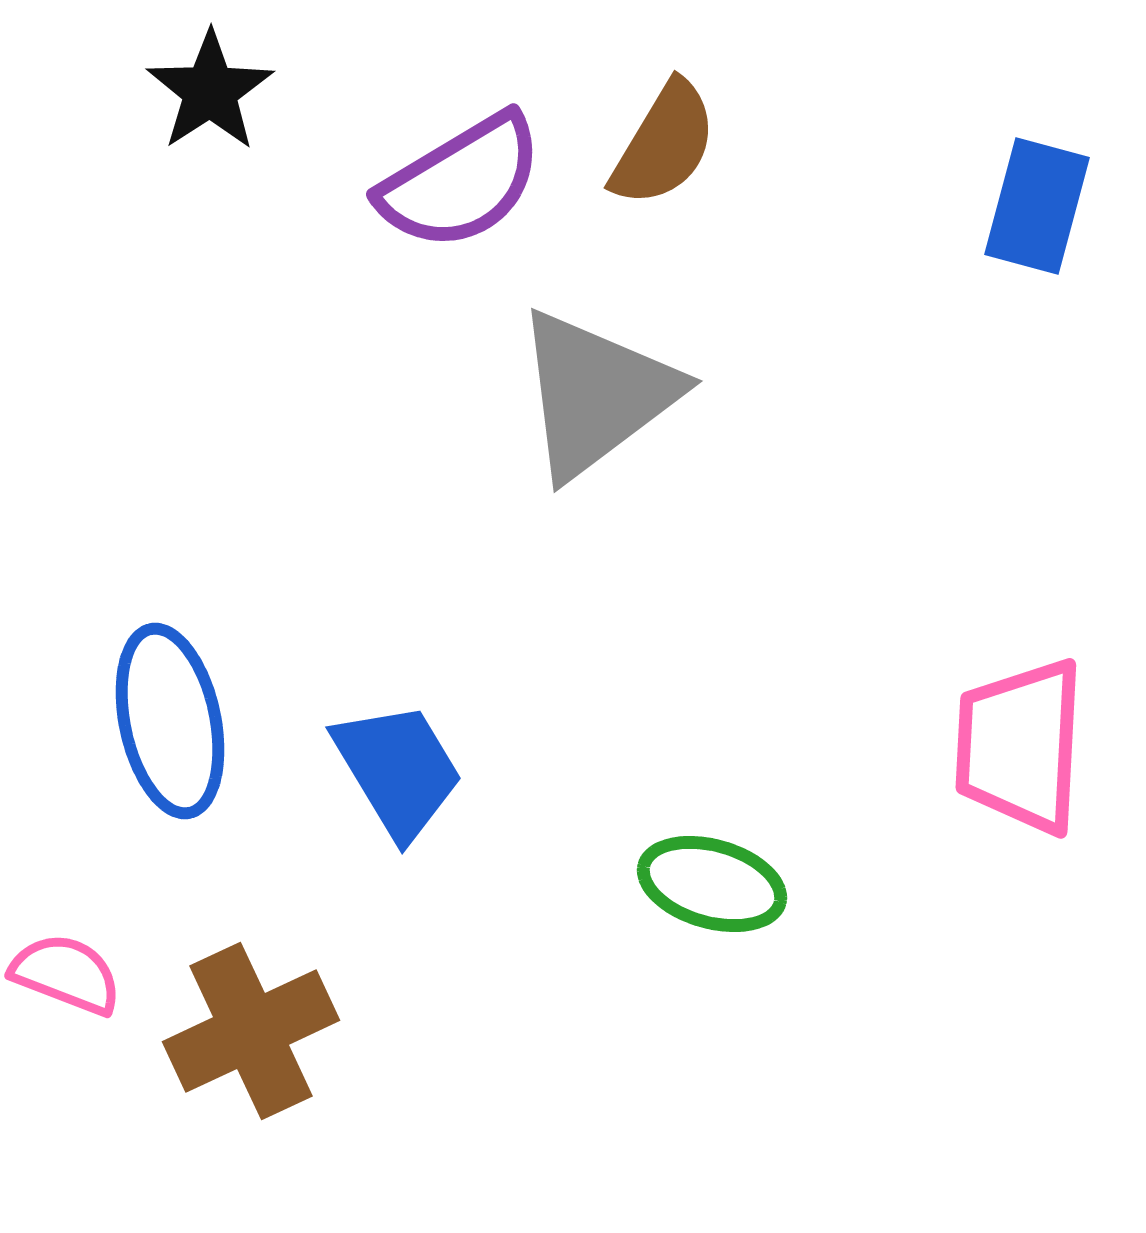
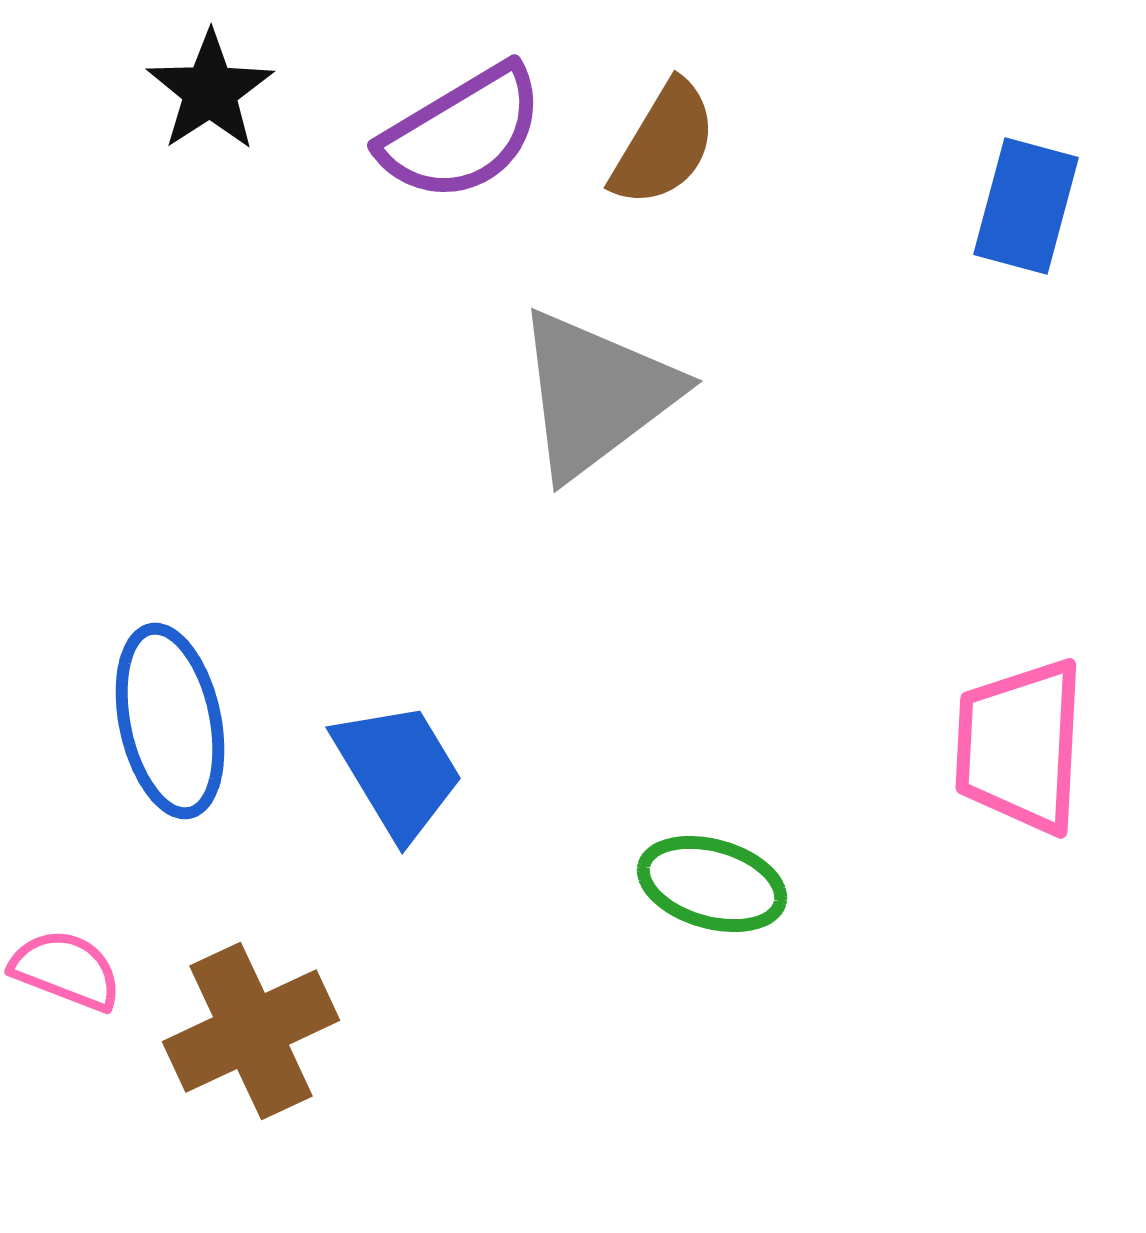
purple semicircle: moved 1 px right, 49 px up
blue rectangle: moved 11 px left
pink semicircle: moved 4 px up
